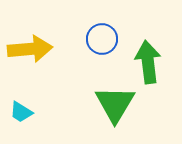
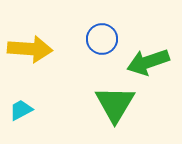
yellow arrow: rotated 9 degrees clockwise
green arrow: rotated 102 degrees counterclockwise
cyan trapezoid: moved 2 px up; rotated 120 degrees clockwise
